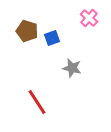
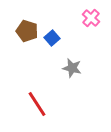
pink cross: moved 2 px right
blue square: rotated 21 degrees counterclockwise
red line: moved 2 px down
